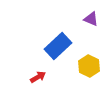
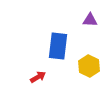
purple triangle: moved 1 px left, 1 px down; rotated 21 degrees counterclockwise
blue rectangle: rotated 40 degrees counterclockwise
